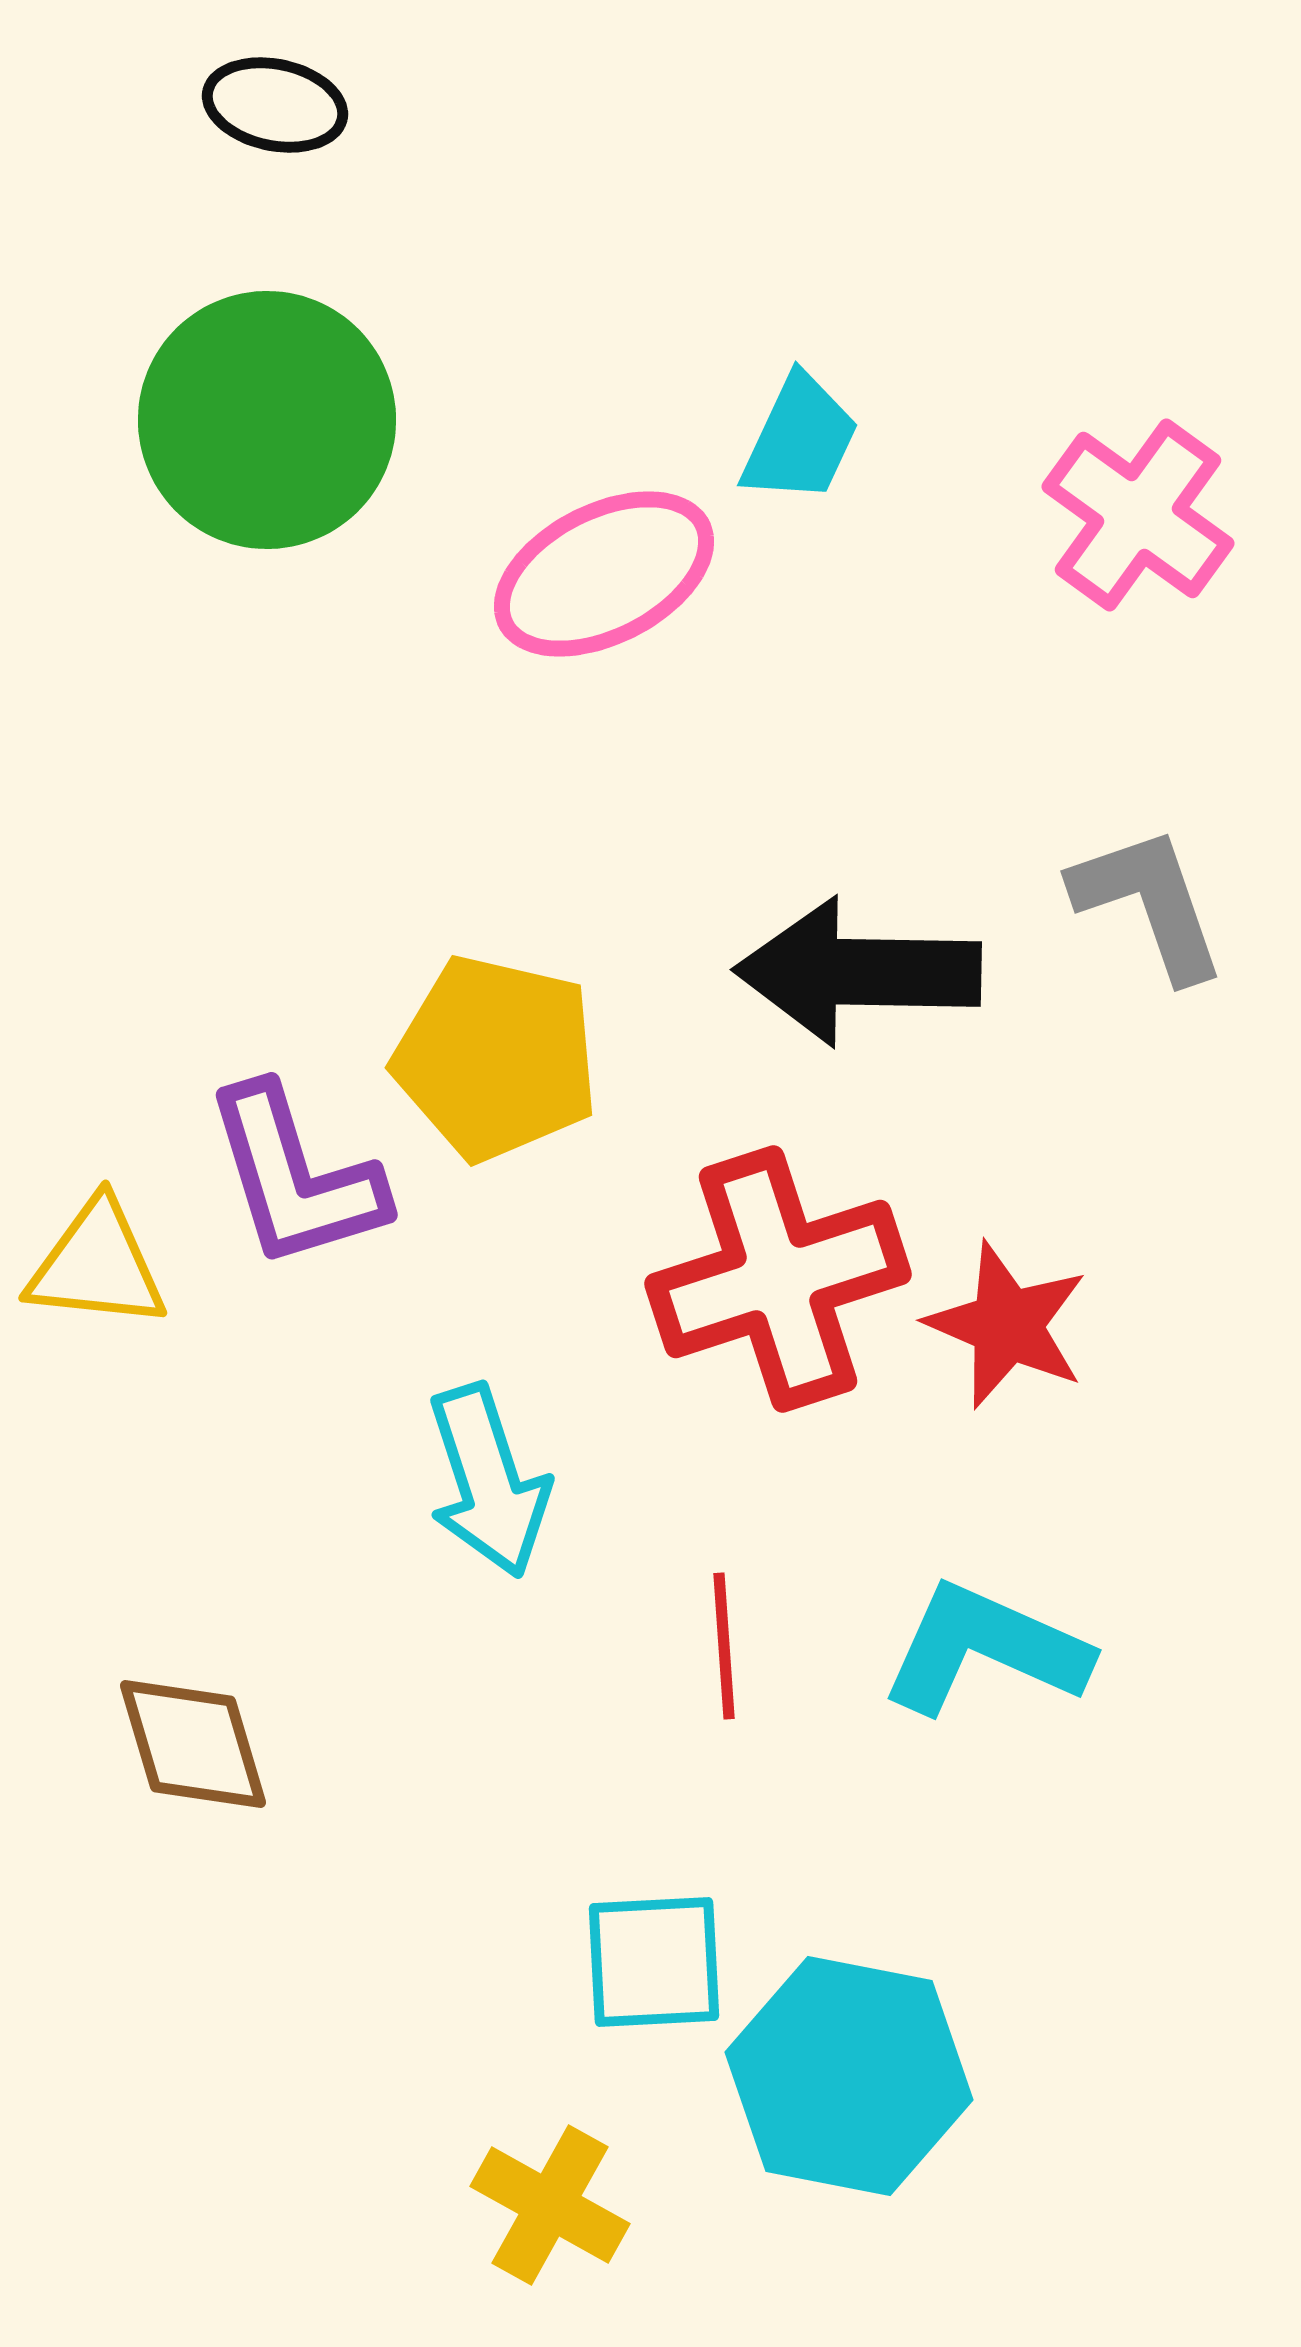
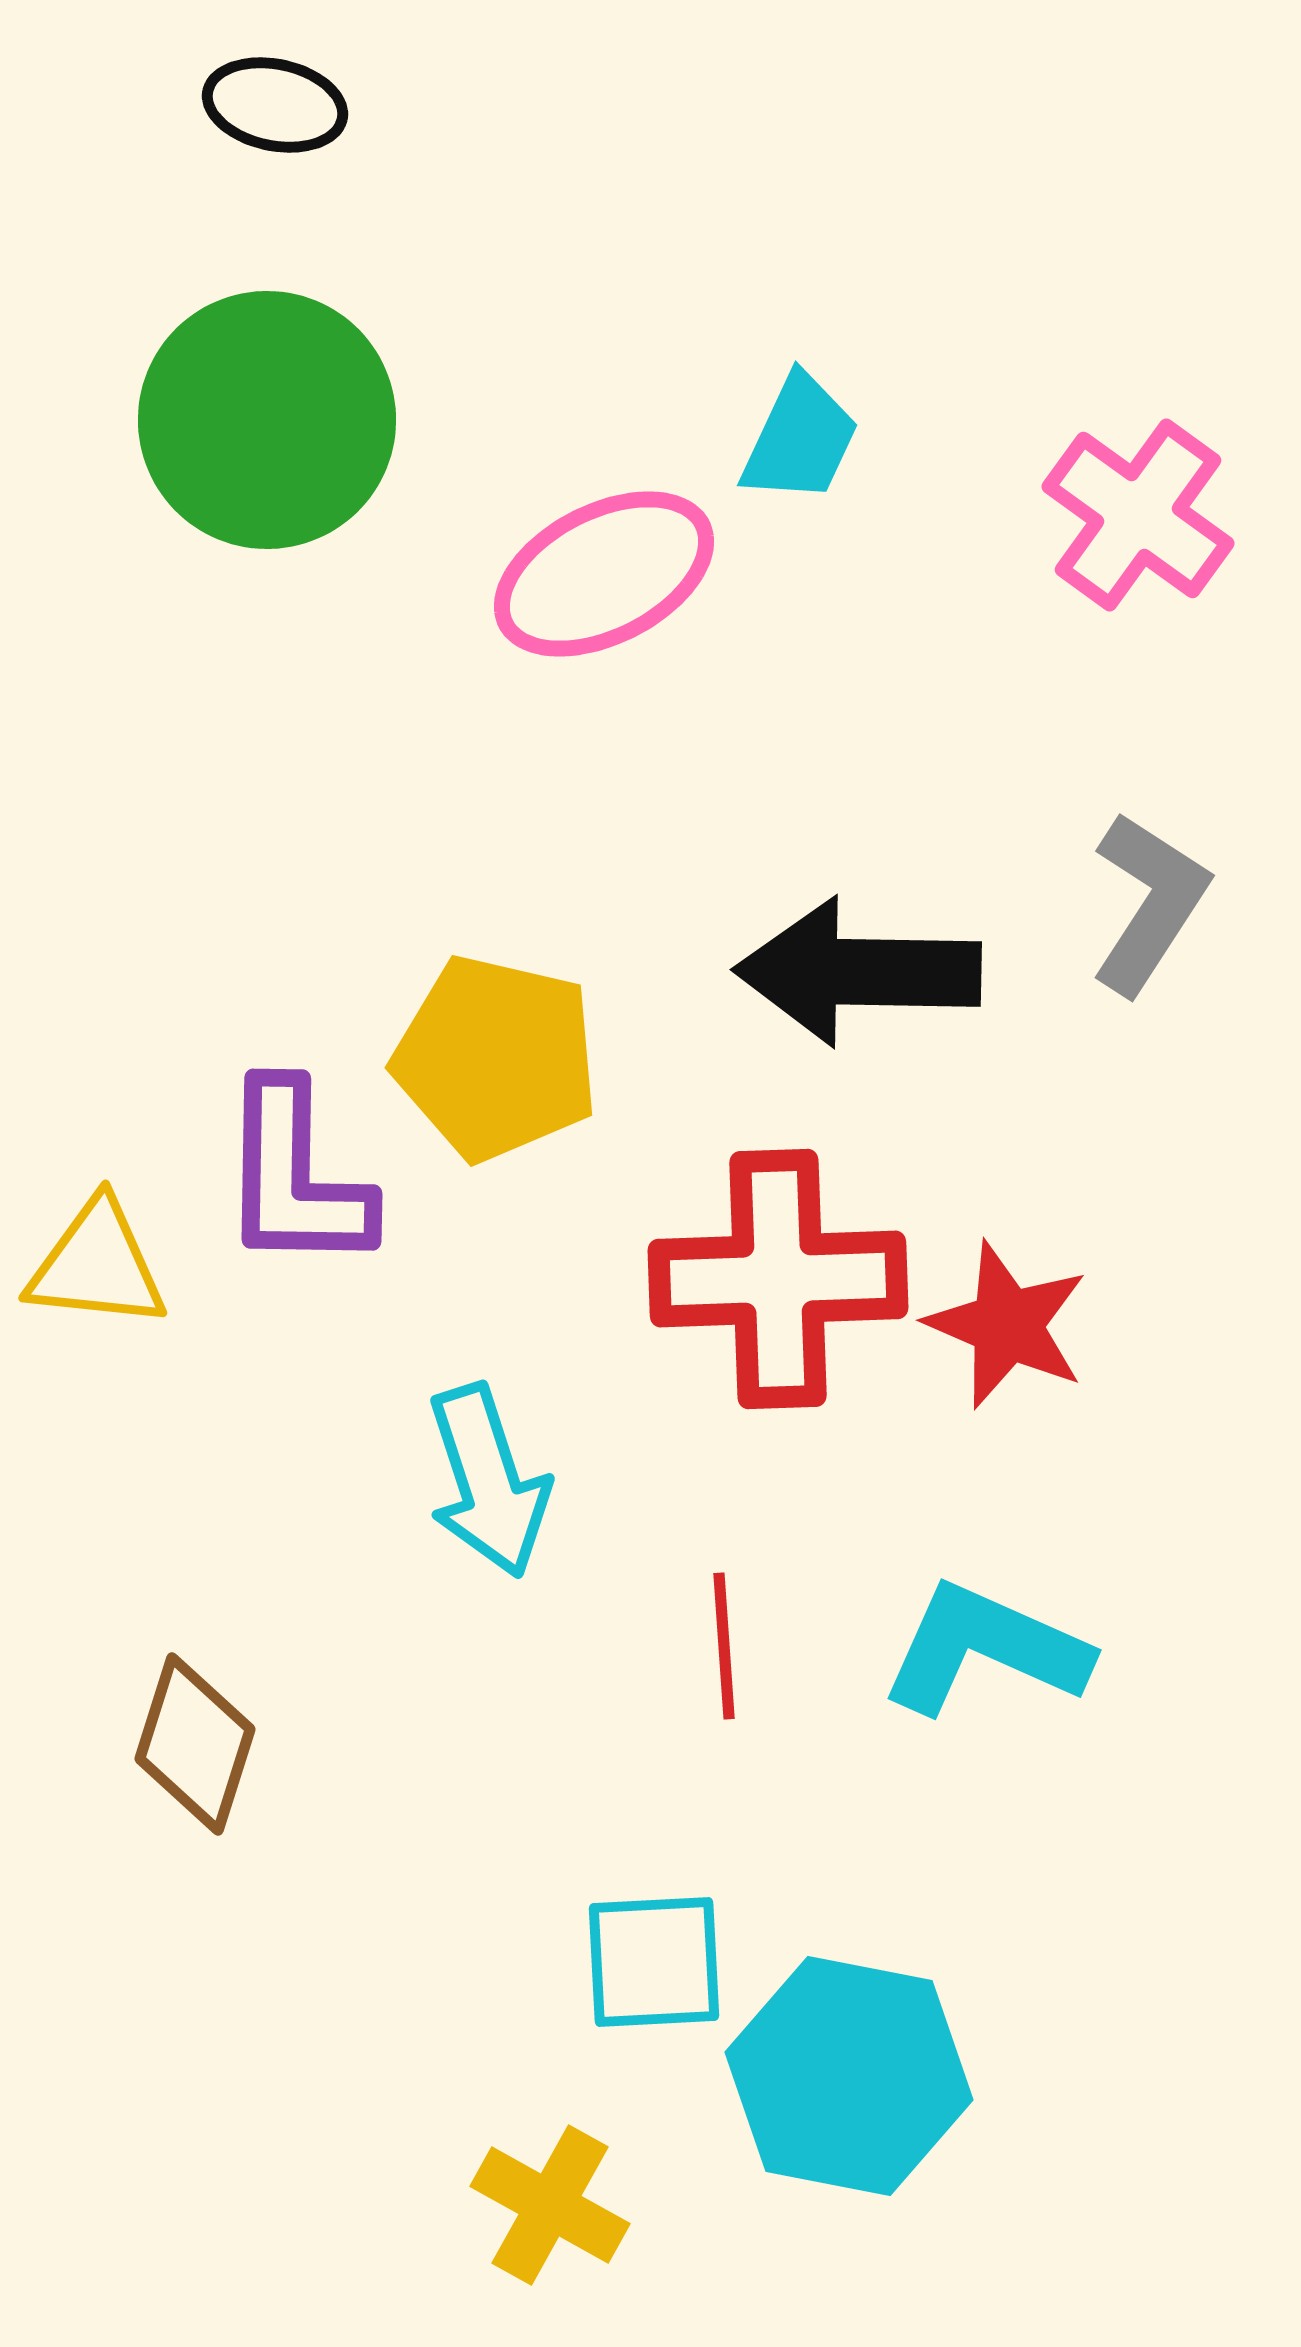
gray L-shape: rotated 52 degrees clockwise
purple L-shape: rotated 18 degrees clockwise
red cross: rotated 16 degrees clockwise
brown diamond: moved 2 px right; rotated 34 degrees clockwise
